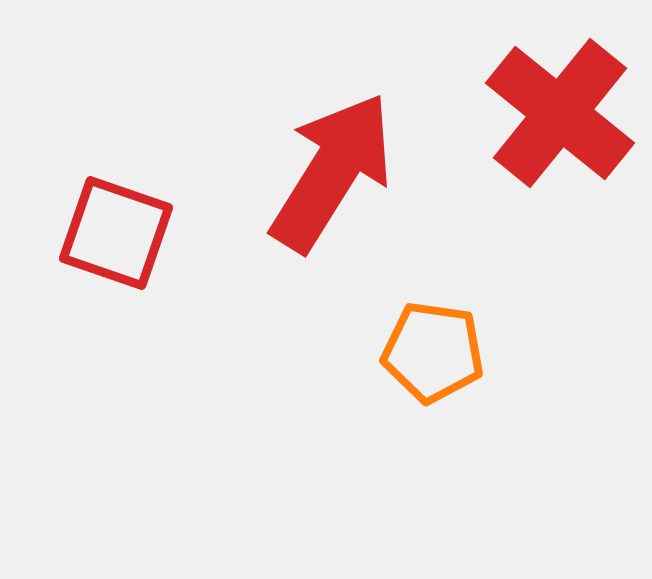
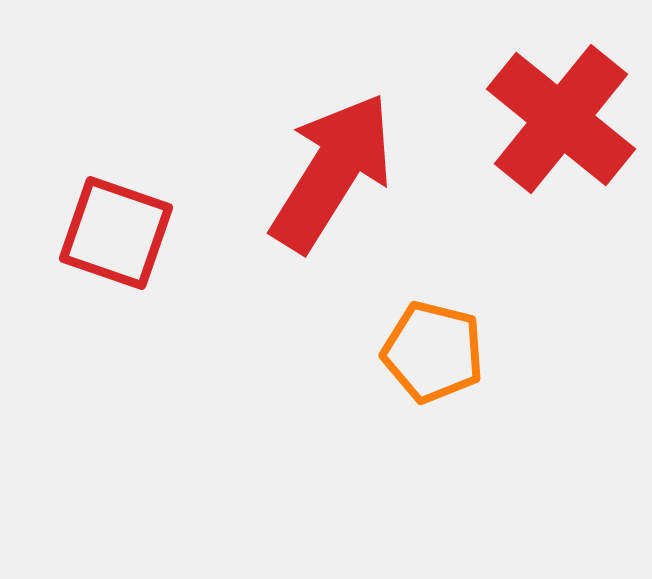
red cross: moved 1 px right, 6 px down
orange pentagon: rotated 6 degrees clockwise
